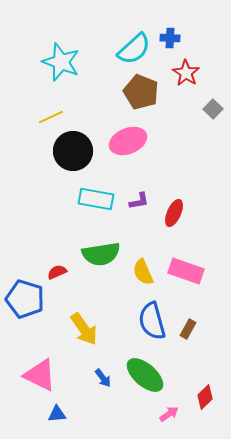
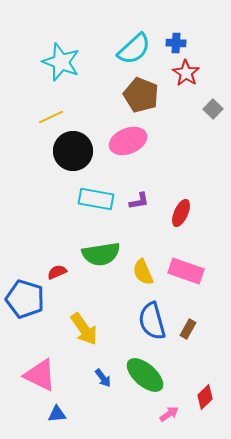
blue cross: moved 6 px right, 5 px down
brown pentagon: moved 3 px down
red ellipse: moved 7 px right
